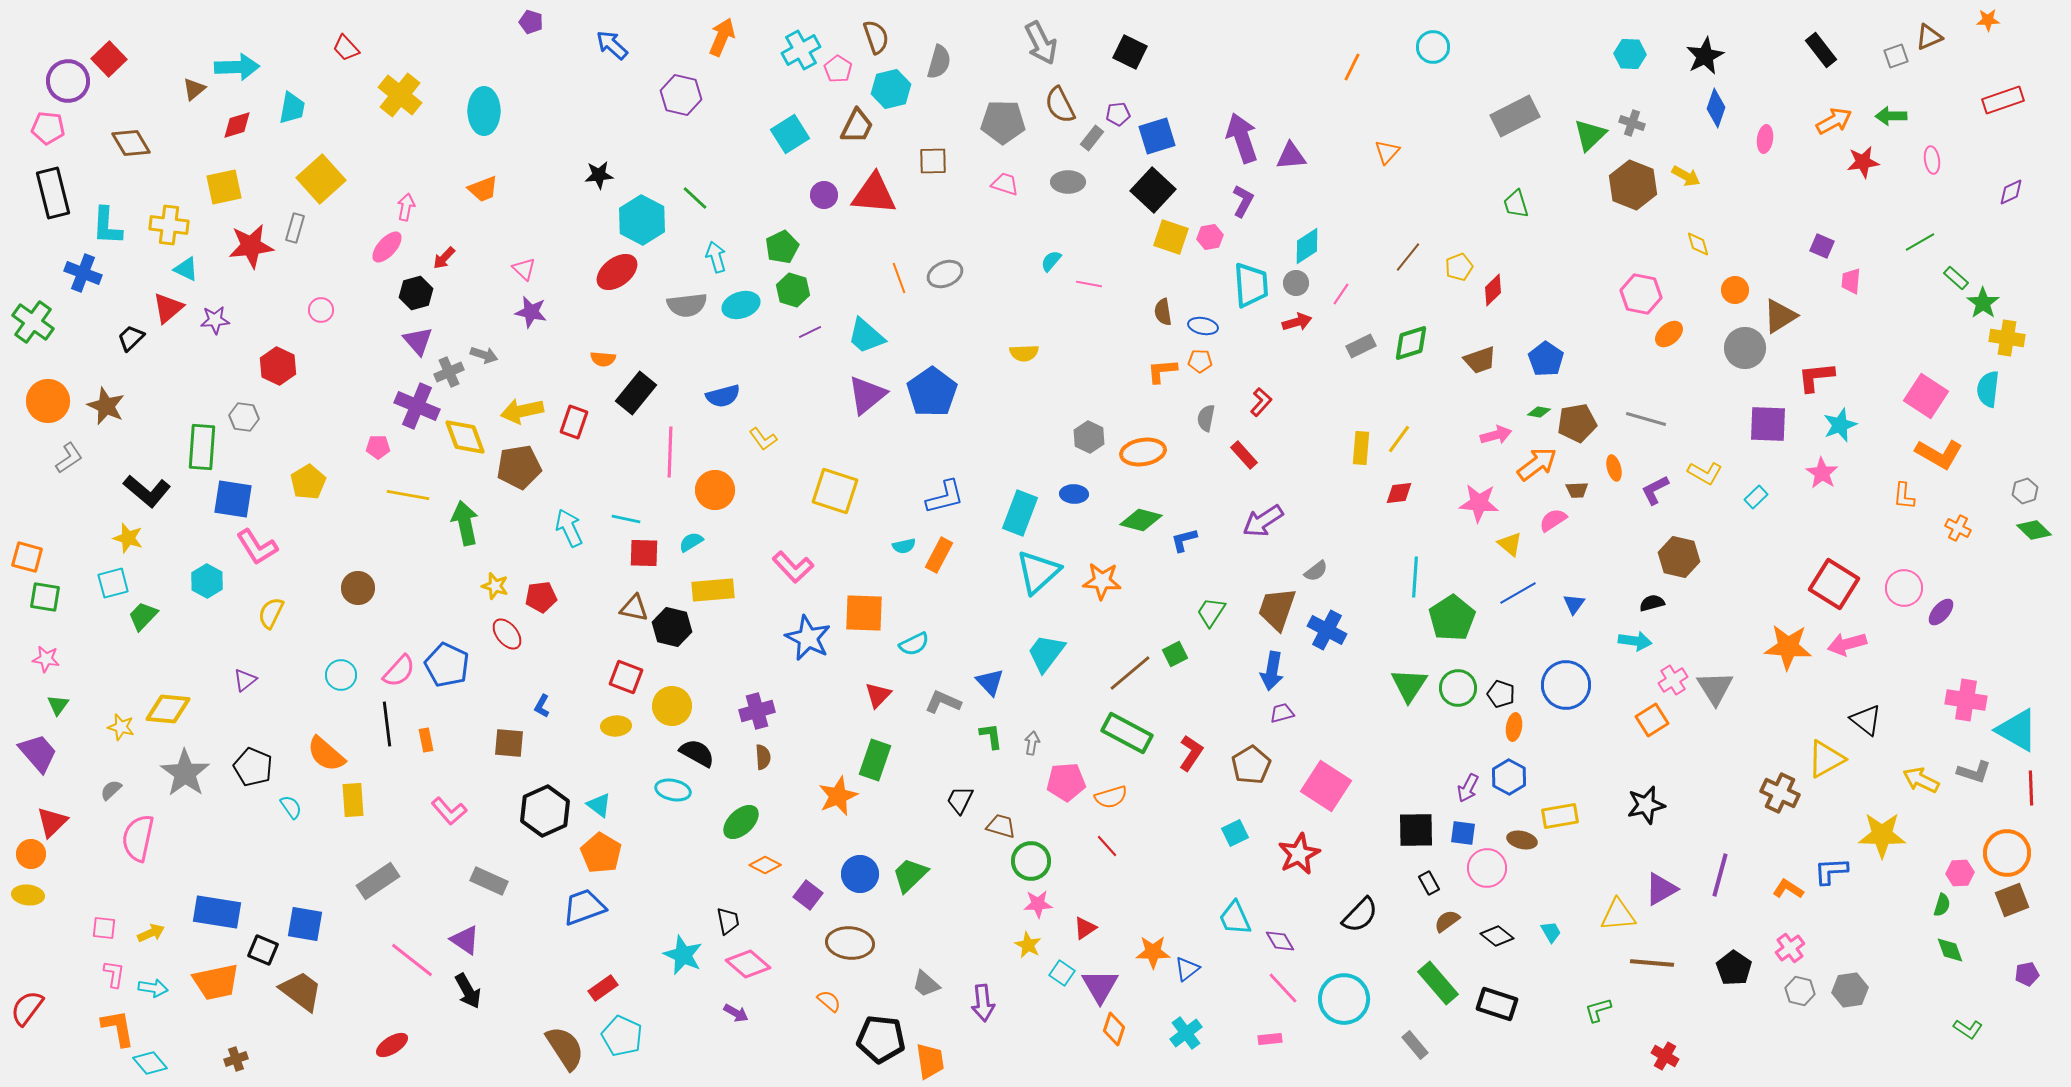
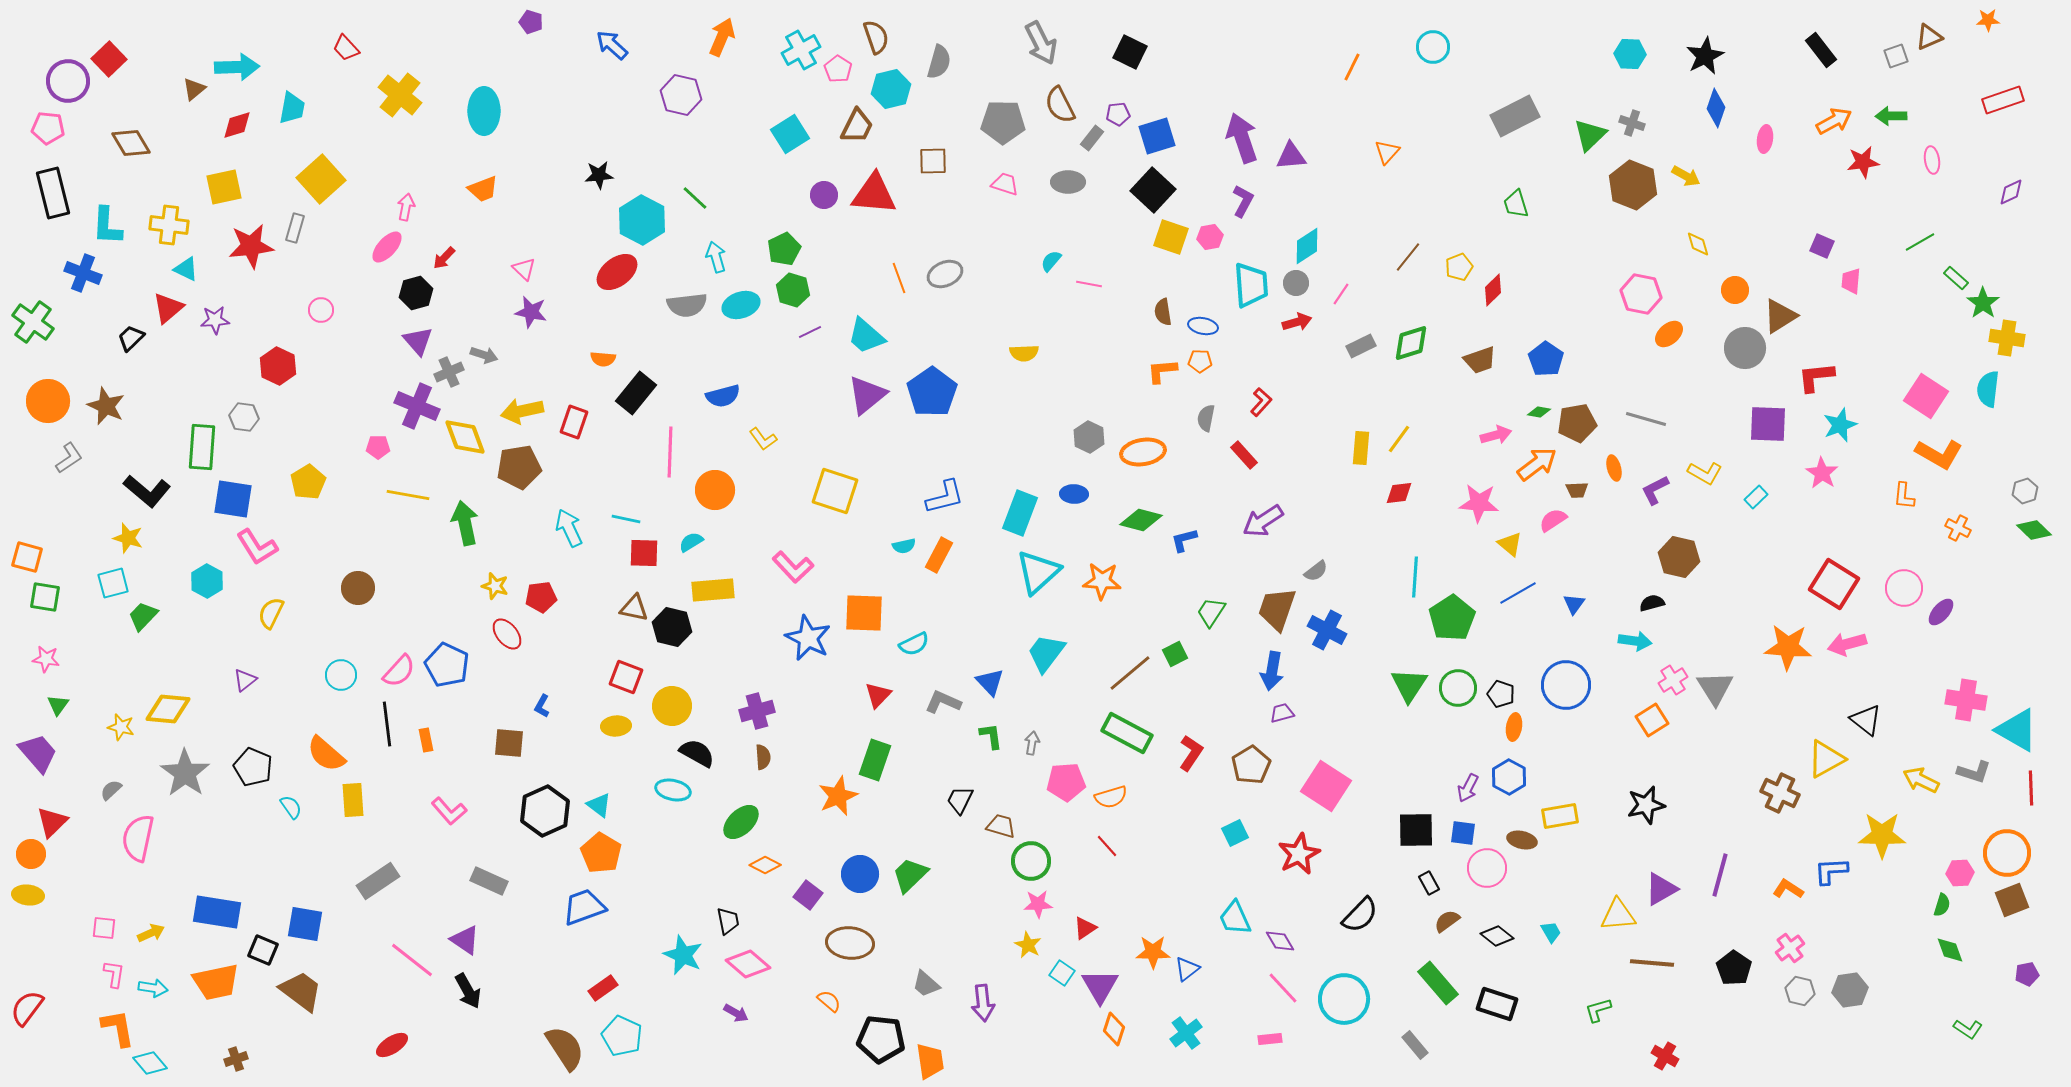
green pentagon at (782, 247): moved 2 px right, 2 px down
